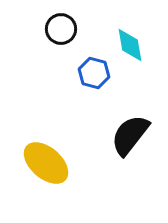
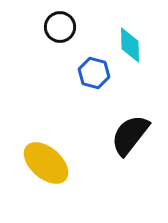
black circle: moved 1 px left, 2 px up
cyan diamond: rotated 9 degrees clockwise
